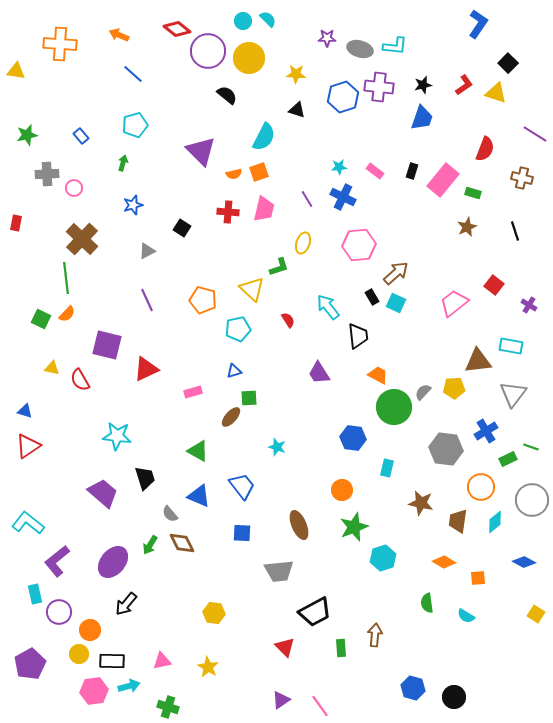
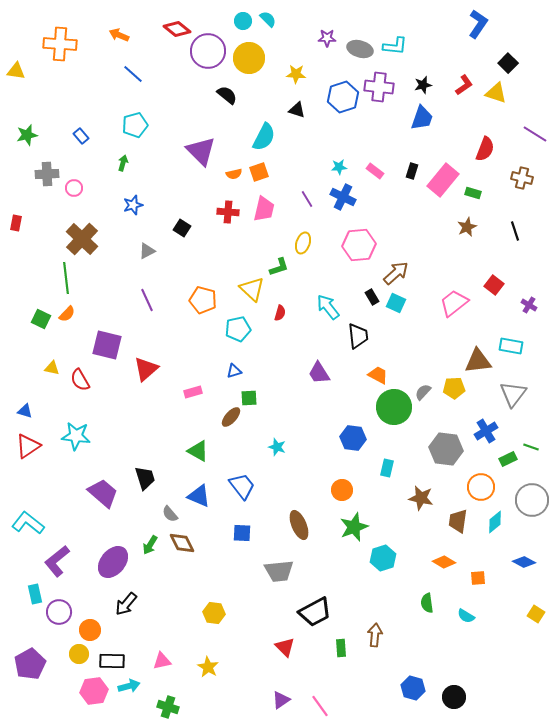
red semicircle at (288, 320): moved 8 px left, 7 px up; rotated 49 degrees clockwise
red triangle at (146, 369): rotated 16 degrees counterclockwise
cyan star at (117, 436): moved 41 px left
brown star at (421, 503): moved 5 px up
